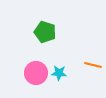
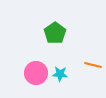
green pentagon: moved 10 px right, 1 px down; rotated 20 degrees clockwise
cyan star: moved 1 px right, 1 px down
